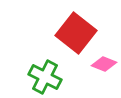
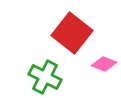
red square: moved 4 px left
